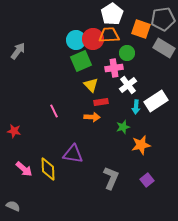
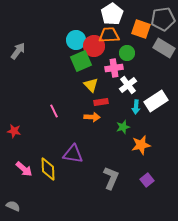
red circle: moved 1 px right, 7 px down
